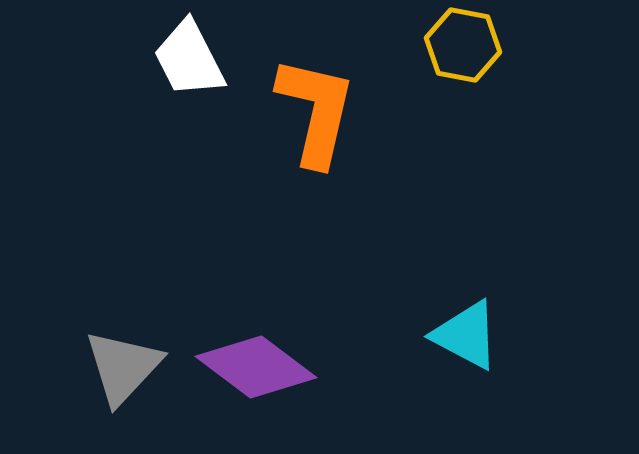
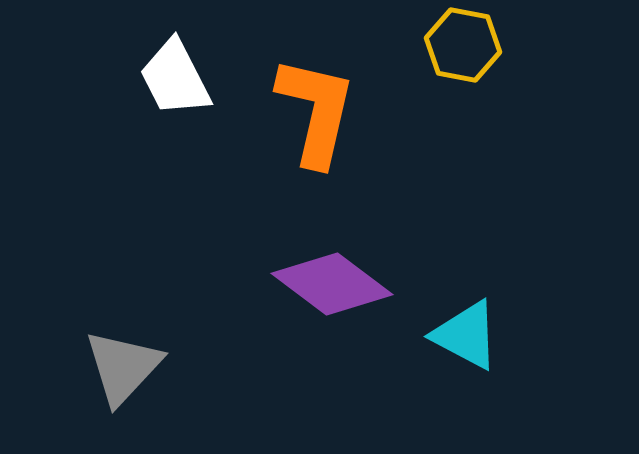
white trapezoid: moved 14 px left, 19 px down
purple diamond: moved 76 px right, 83 px up
